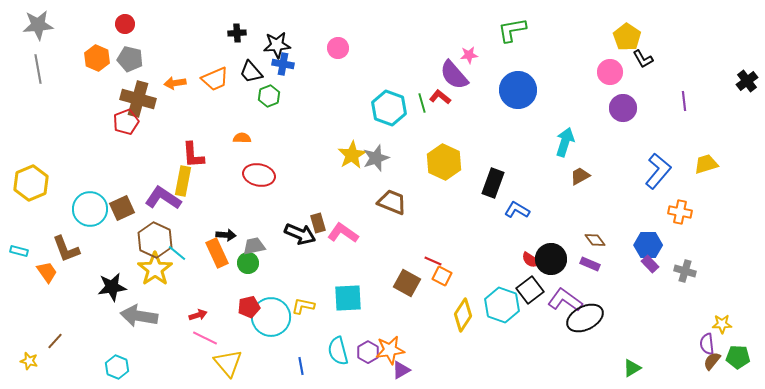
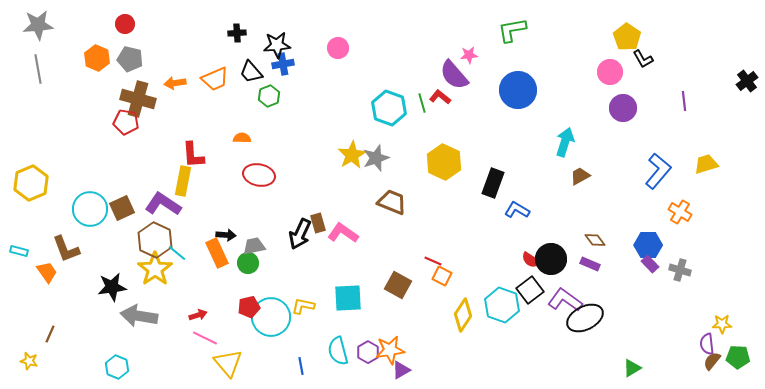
blue cross at (283, 64): rotated 20 degrees counterclockwise
red pentagon at (126, 122): rotated 30 degrees clockwise
purple L-shape at (163, 198): moved 6 px down
orange cross at (680, 212): rotated 20 degrees clockwise
black arrow at (300, 234): rotated 92 degrees clockwise
gray cross at (685, 271): moved 5 px left, 1 px up
brown square at (407, 283): moved 9 px left, 2 px down
brown line at (55, 341): moved 5 px left, 7 px up; rotated 18 degrees counterclockwise
